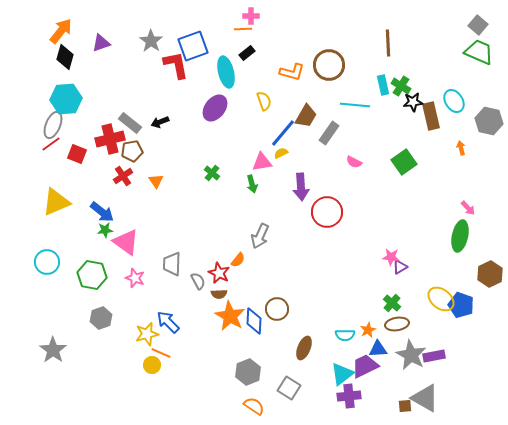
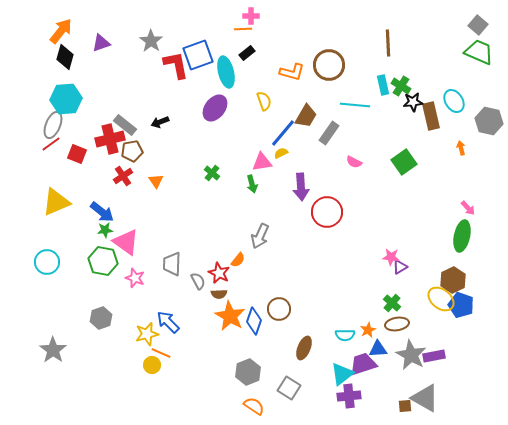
blue square at (193, 46): moved 5 px right, 9 px down
gray rectangle at (130, 123): moved 5 px left, 2 px down
green ellipse at (460, 236): moved 2 px right
brown hexagon at (490, 274): moved 37 px left, 6 px down
green hexagon at (92, 275): moved 11 px right, 14 px up
brown circle at (277, 309): moved 2 px right
blue diamond at (254, 321): rotated 16 degrees clockwise
purple trapezoid at (365, 366): moved 2 px left, 2 px up; rotated 8 degrees clockwise
